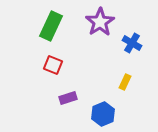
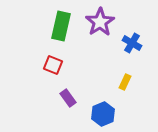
green rectangle: moved 10 px right; rotated 12 degrees counterclockwise
purple rectangle: rotated 72 degrees clockwise
